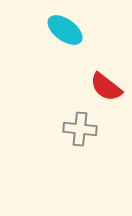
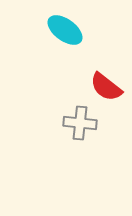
gray cross: moved 6 px up
